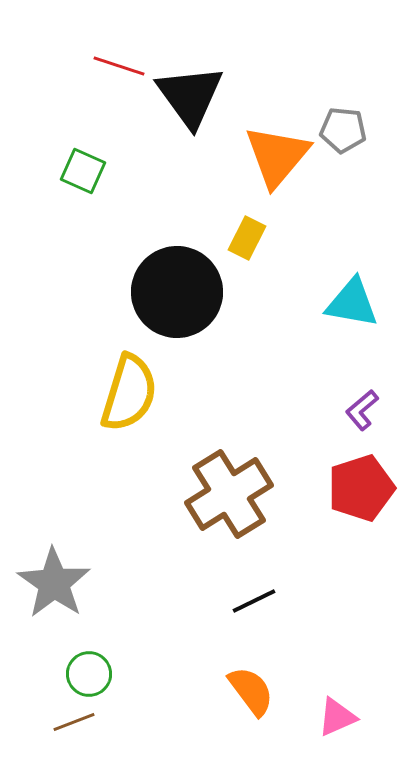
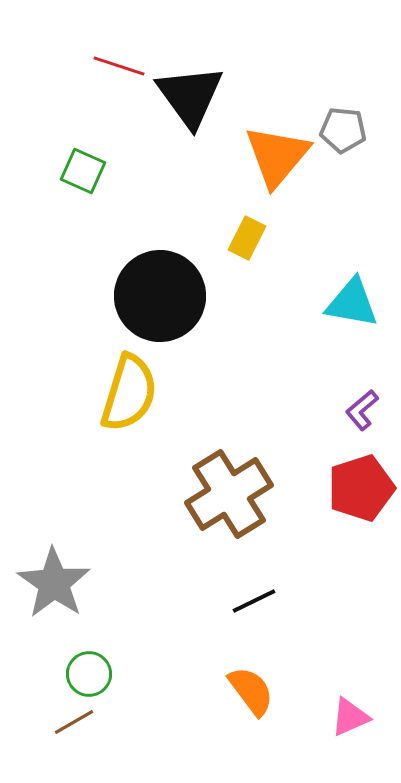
black circle: moved 17 px left, 4 px down
pink triangle: moved 13 px right
brown line: rotated 9 degrees counterclockwise
